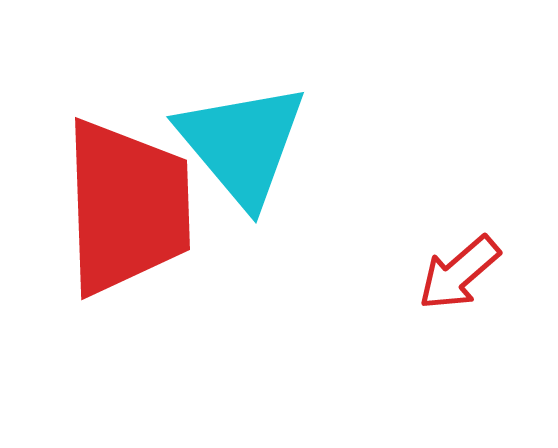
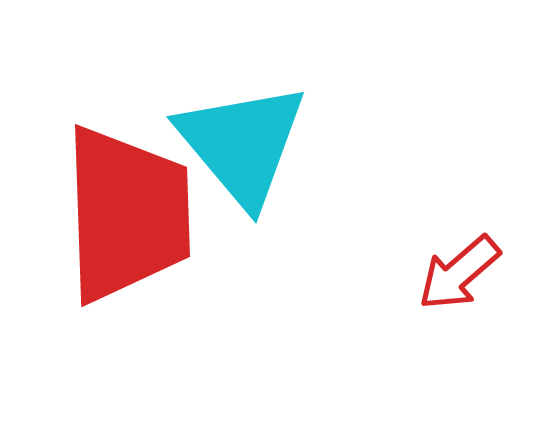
red trapezoid: moved 7 px down
